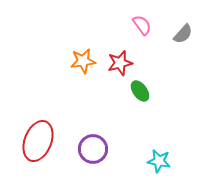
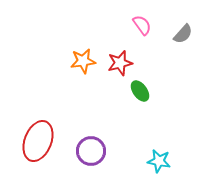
purple circle: moved 2 px left, 2 px down
